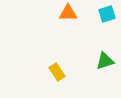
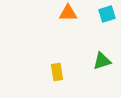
green triangle: moved 3 px left
yellow rectangle: rotated 24 degrees clockwise
